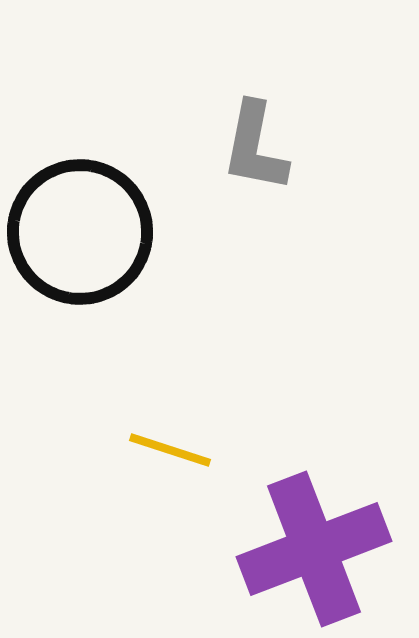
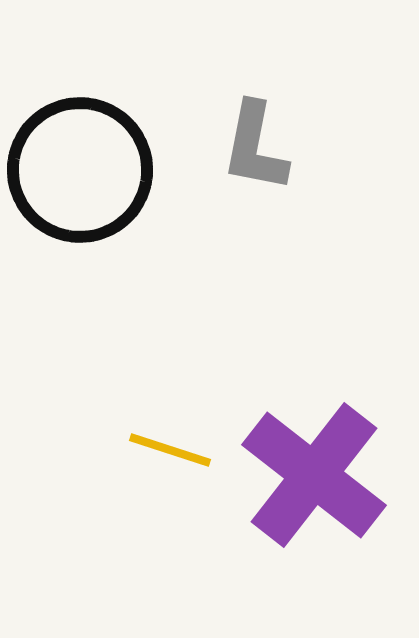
black circle: moved 62 px up
purple cross: moved 74 px up; rotated 31 degrees counterclockwise
